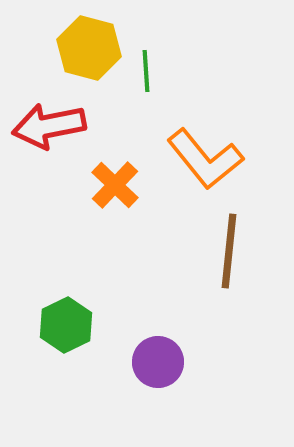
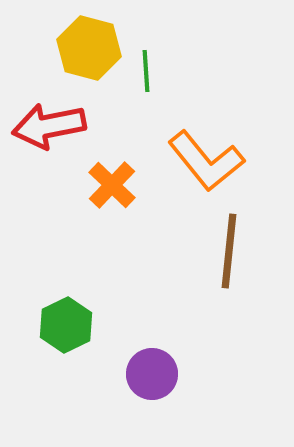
orange L-shape: moved 1 px right, 2 px down
orange cross: moved 3 px left
purple circle: moved 6 px left, 12 px down
